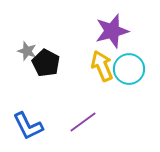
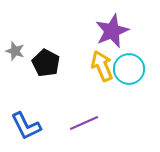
purple star: rotated 8 degrees counterclockwise
gray star: moved 12 px left
purple line: moved 1 px right, 1 px down; rotated 12 degrees clockwise
blue L-shape: moved 2 px left
